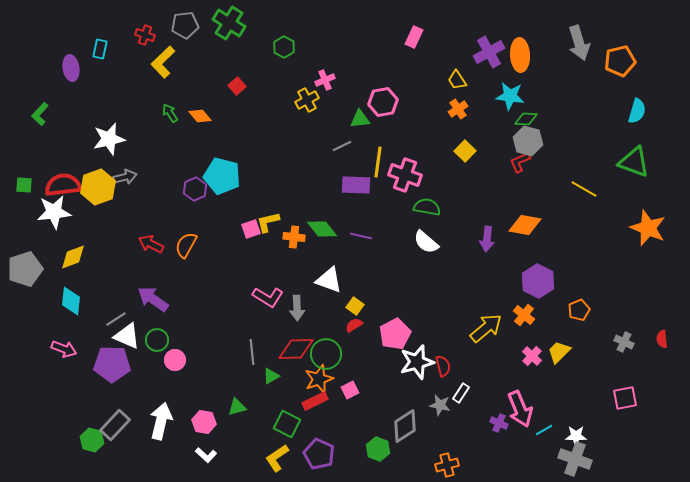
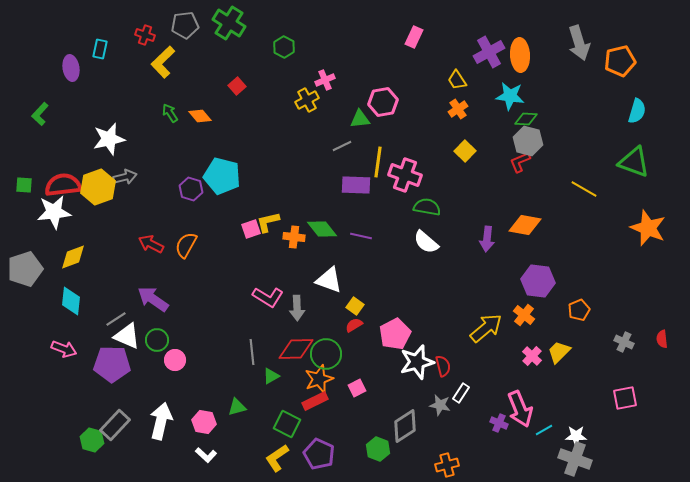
purple hexagon at (195, 189): moved 4 px left; rotated 20 degrees counterclockwise
purple hexagon at (538, 281): rotated 20 degrees counterclockwise
pink square at (350, 390): moved 7 px right, 2 px up
